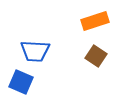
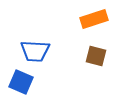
orange rectangle: moved 1 px left, 2 px up
brown square: rotated 20 degrees counterclockwise
